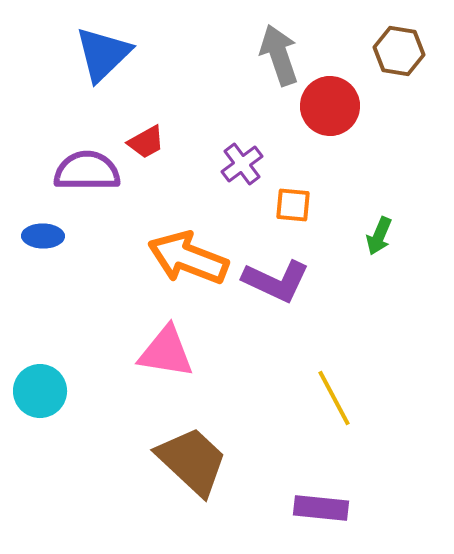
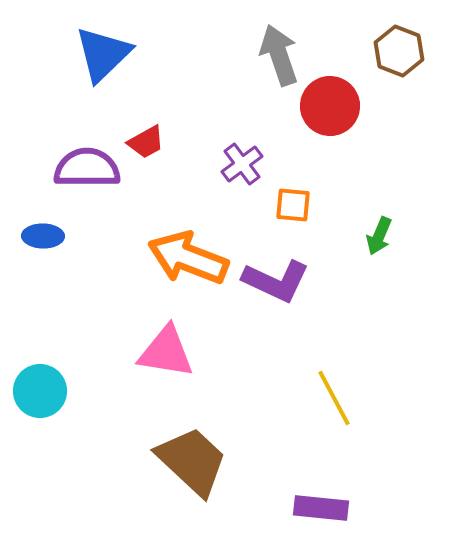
brown hexagon: rotated 12 degrees clockwise
purple semicircle: moved 3 px up
